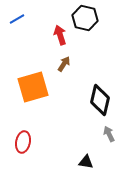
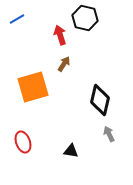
red ellipse: rotated 30 degrees counterclockwise
black triangle: moved 15 px left, 11 px up
